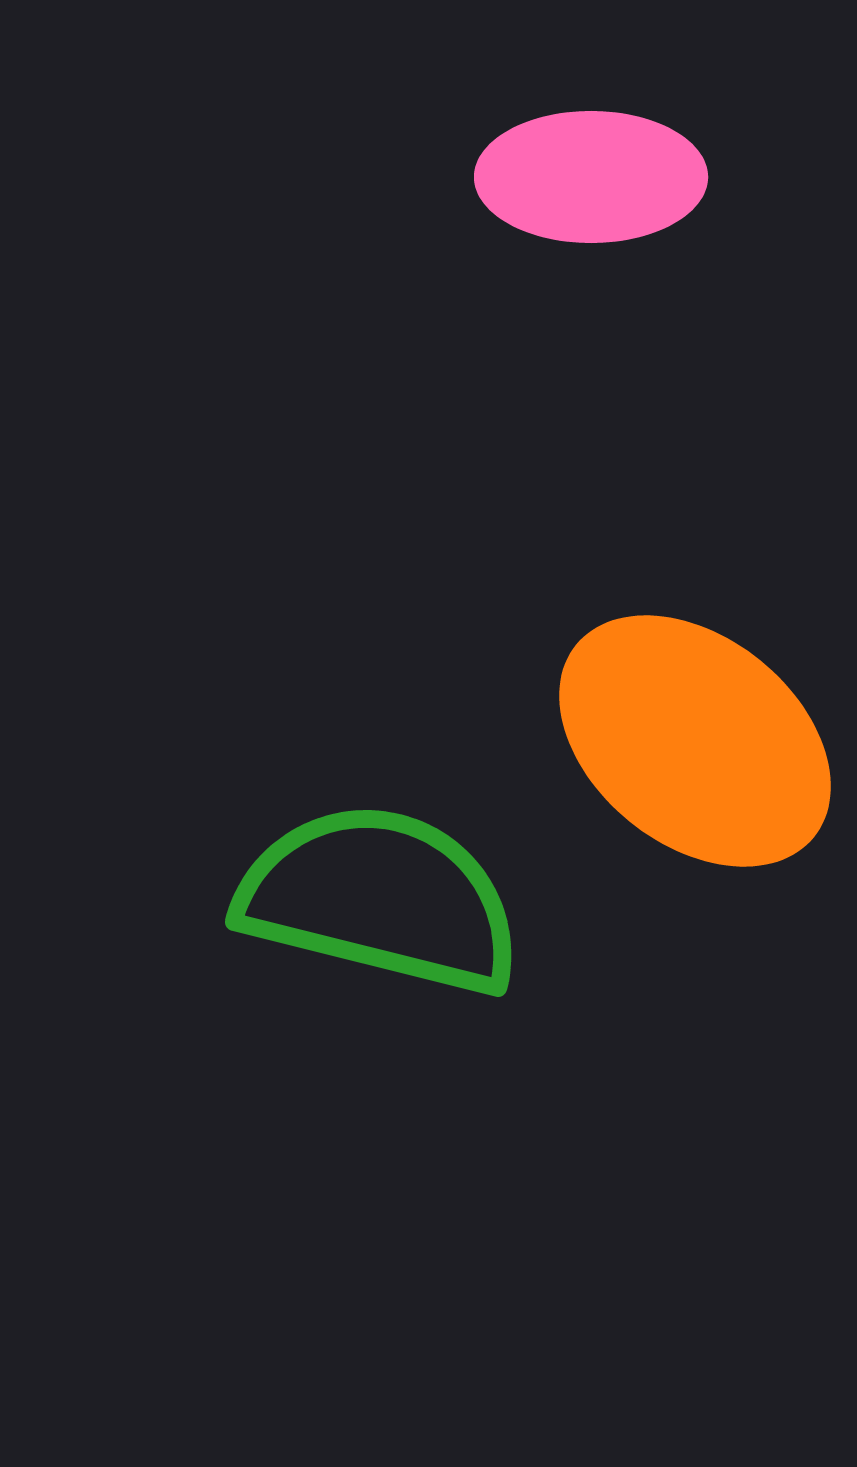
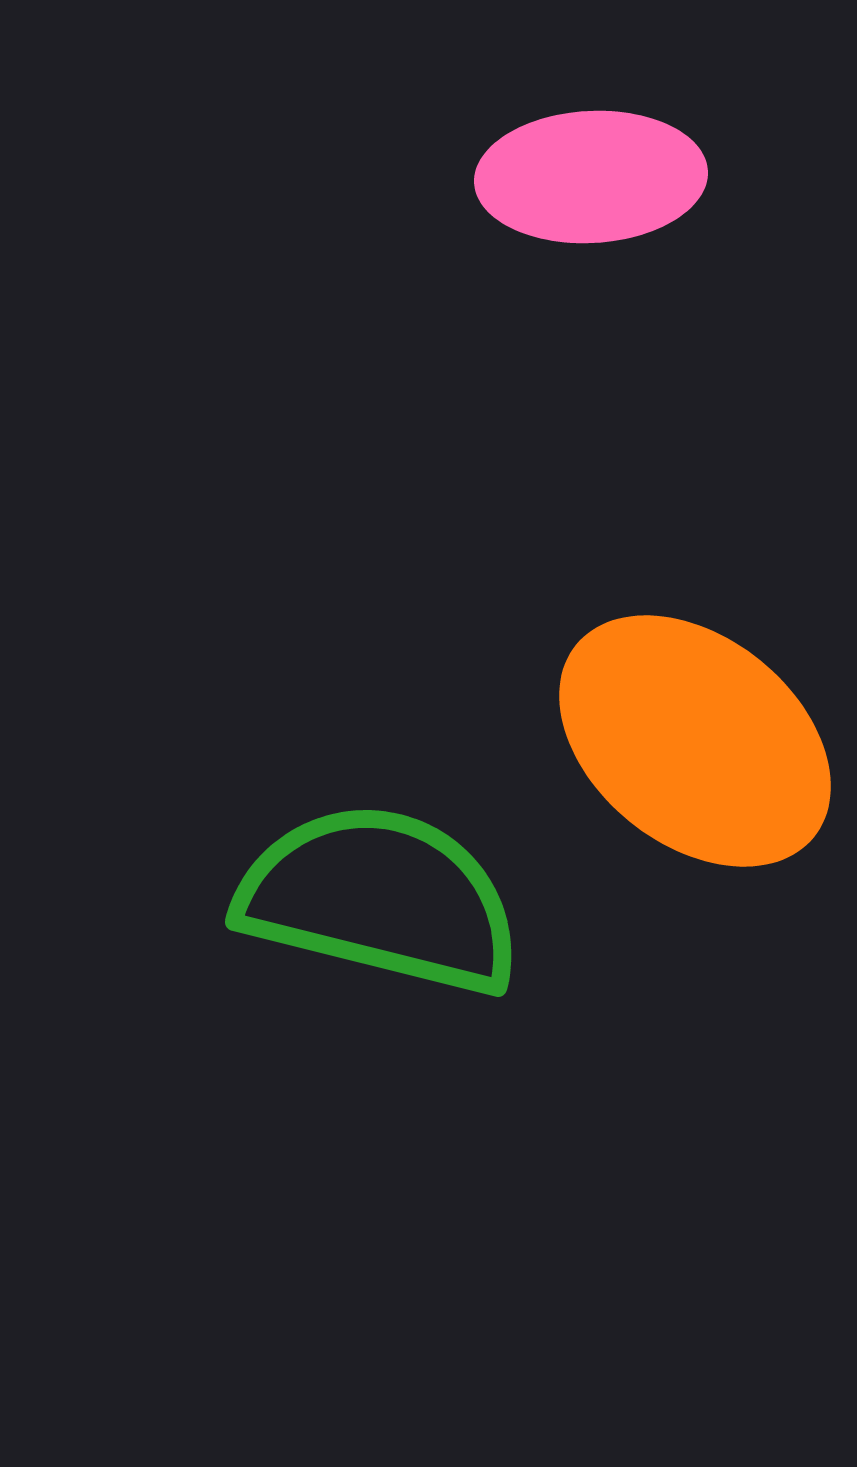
pink ellipse: rotated 3 degrees counterclockwise
